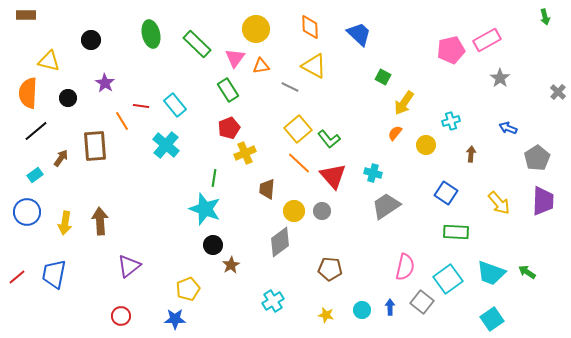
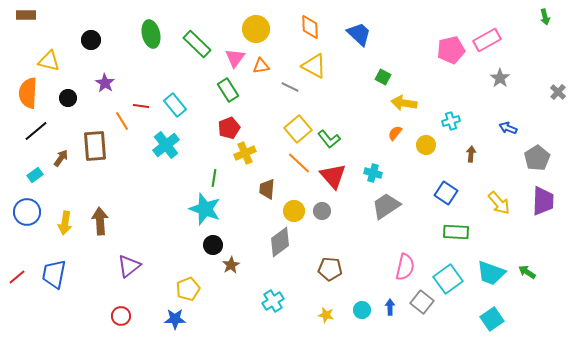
yellow arrow at (404, 103): rotated 65 degrees clockwise
cyan cross at (166, 145): rotated 12 degrees clockwise
